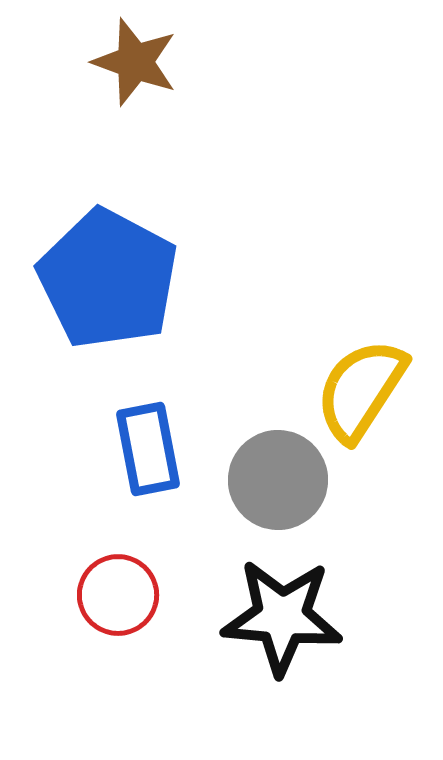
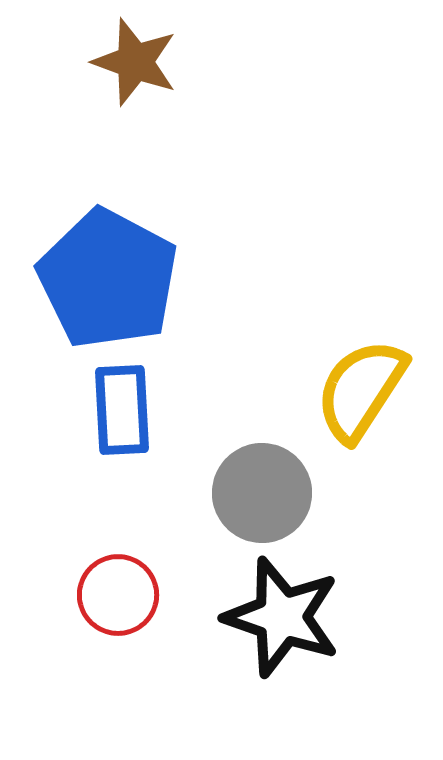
blue rectangle: moved 26 px left, 39 px up; rotated 8 degrees clockwise
gray circle: moved 16 px left, 13 px down
black star: rotated 14 degrees clockwise
